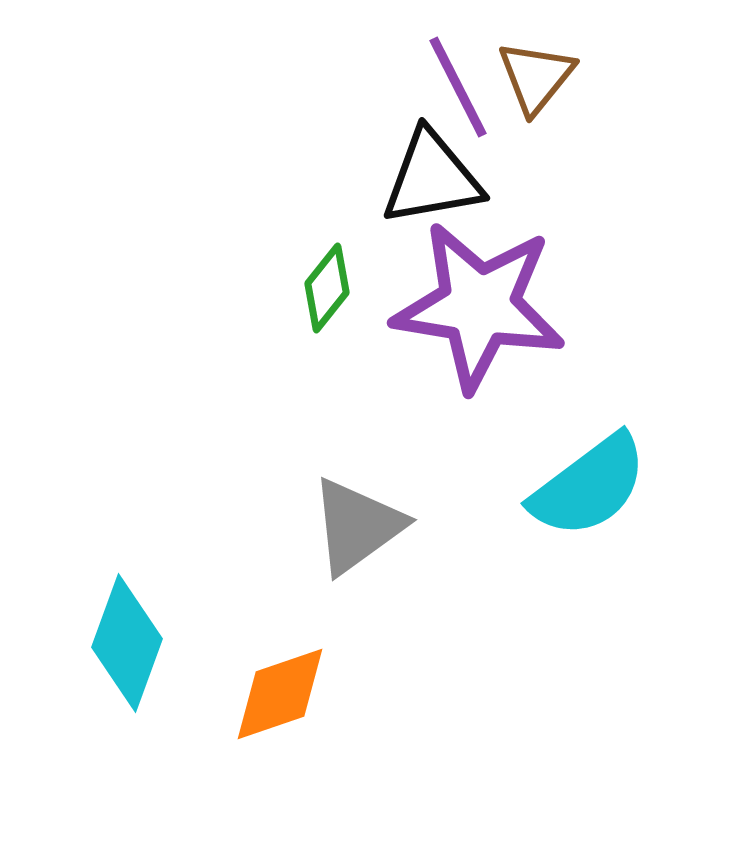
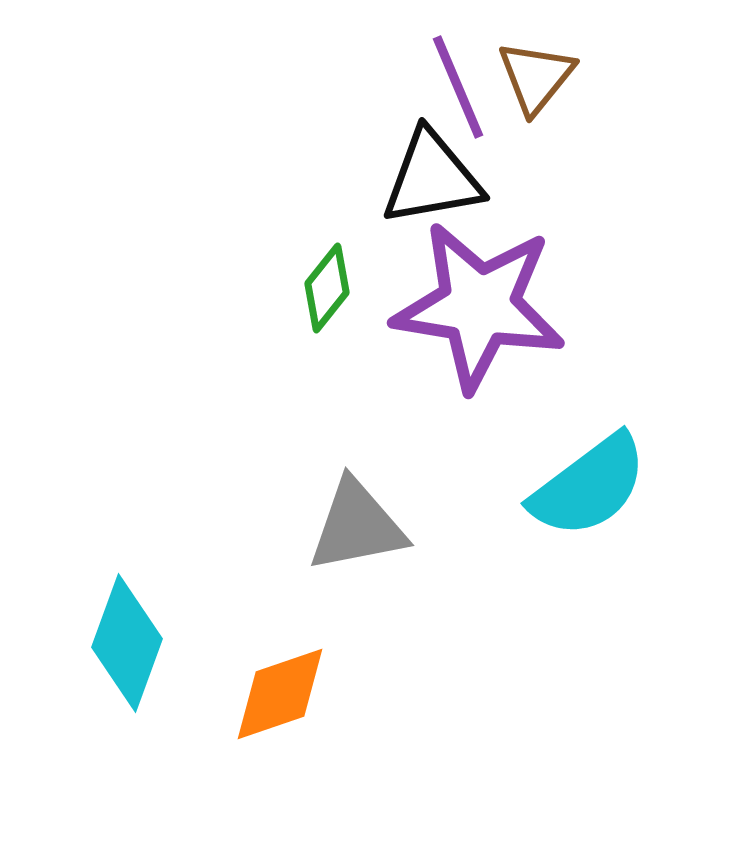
purple line: rotated 4 degrees clockwise
gray triangle: rotated 25 degrees clockwise
